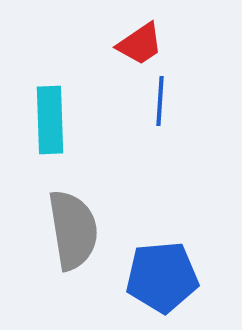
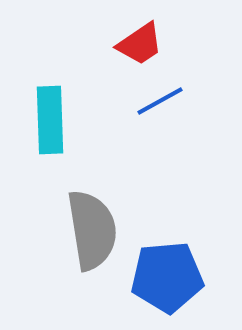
blue line: rotated 57 degrees clockwise
gray semicircle: moved 19 px right
blue pentagon: moved 5 px right
